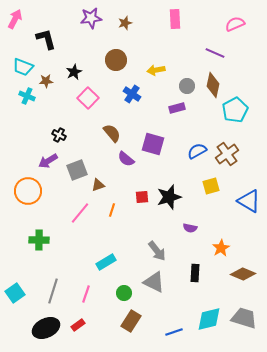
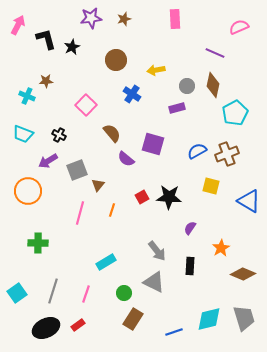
pink arrow at (15, 19): moved 3 px right, 6 px down
brown star at (125, 23): moved 1 px left, 4 px up
pink semicircle at (235, 24): moved 4 px right, 3 px down
cyan trapezoid at (23, 67): moved 67 px down
black star at (74, 72): moved 2 px left, 25 px up
pink square at (88, 98): moved 2 px left, 7 px down
cyan pentagon at (235, 110): moved 3 px down
brown cross at (227, 154): rotated 15 degrees clockwise
brown triangle at (98, 185): rotated 32 degrees counterclockwise
yellow square at (211, 186): rotated 30 degrees clockwise
red square at (142, 197): rotated 24 degrees counterclockwise
black star at (169, 197): rotated 20 degrees clockwise
pink line at (80, 213): rotated 25 degrees counterclockwise
purple semicircle at (190, 228): rotated 112 degrees clockwise
green cross at (39, 240): moved 1 px left, 3 px down
black rectangle at (195, 273): moved 5 px left, 7 px up
cyan square at (15, 293): moved 2 px right
gray trapezoid at (244, 318): rotated 56 degrees clockwise
brown rectangle at (131, 321): moved 2 px right, 2 px up
